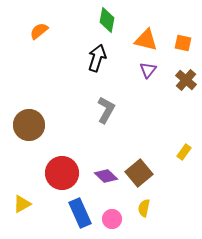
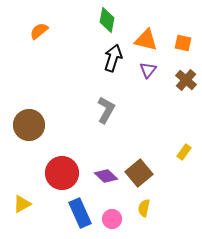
black arrow: moved 16 px right
